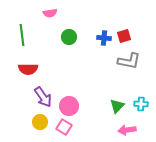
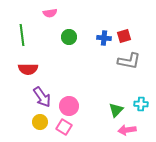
purple arrow: moved 1 px left
green triangle: moved 1 px left, 4 px down
